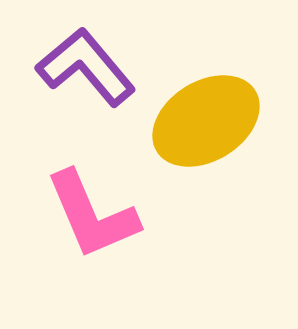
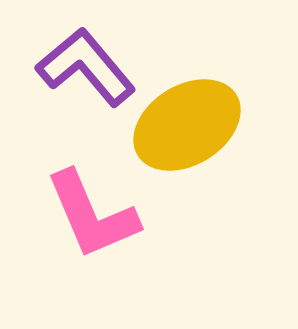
yellow ellipse: moved 19 px left, 4 px down
